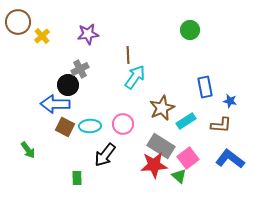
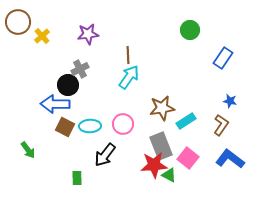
cyan arrow: moved 6 px left
blue rectangle: moved 18 px right, 29 px up; rotated 45 degrees clockwise
brown star: rotated 15 degrees clockwise
brown L-shape: rotated 60 degrees counterclockwise
gray rectangle: rotated 36 degrees clockwise
pink square: rotated 15 degrees counterclockwise
green triangle: moved 10 px left, 1 px up; rotated 14 degrees counterclockwise
